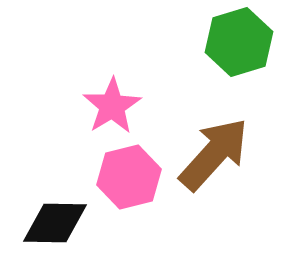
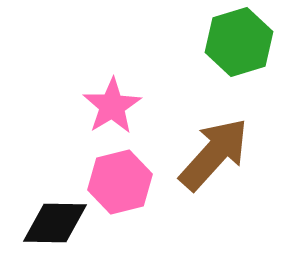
pink hexagon: moved 9 px left, 5 px down
